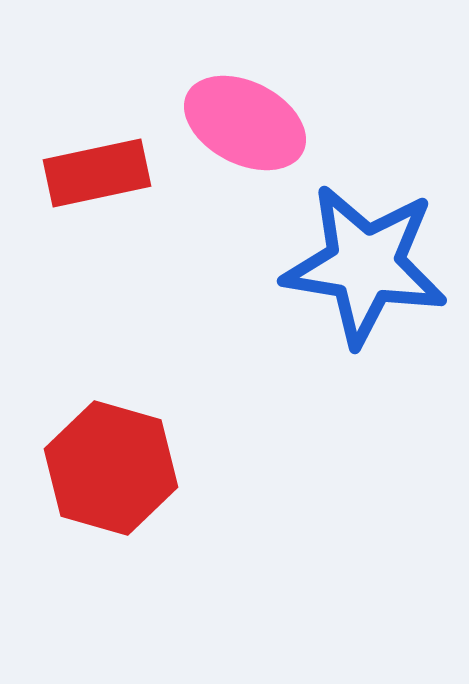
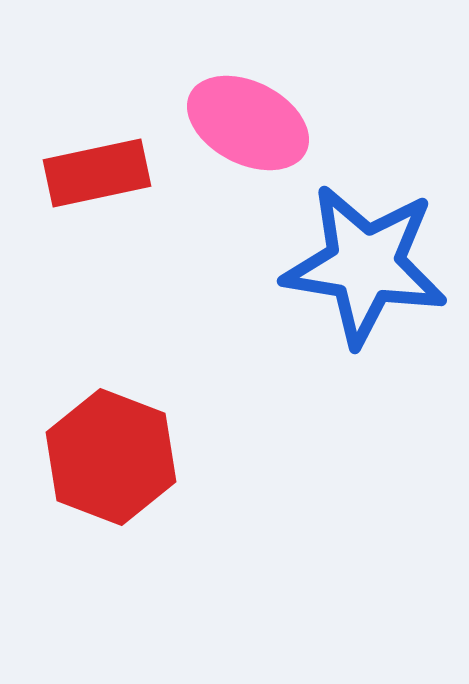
pink ellipse: moved 3 px right
red hexagon: moved 11 px up; rotated 5 degrees clockwise
